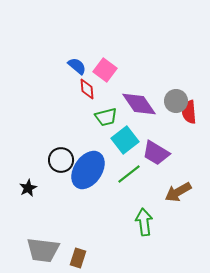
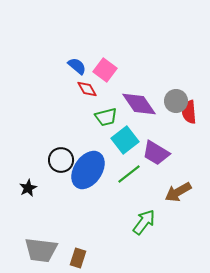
red diamond: rotated 25 degrees counterclockwise
green arrow: rotated 44 degrees clockwise
gray trapezoid: moved 2 px left
